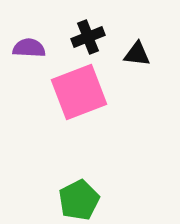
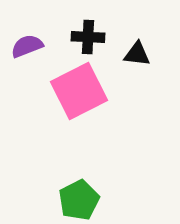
black cross: rotated 24 degrees clockwise
purple semicircle: moved 2 px left, 2 px up; rotated 24 degrees counterclockwise
pink square: moved 1 px up; rotated 6 degrees counterclockwise
